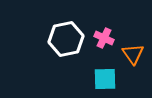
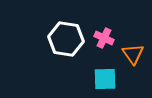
white hexagon: rotated 20 degrees clockwise
